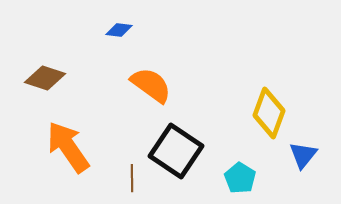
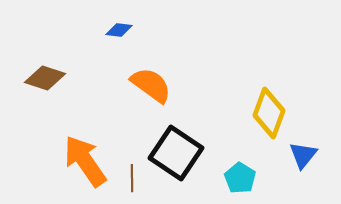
orange arrow: moved 17 px right, 14 px down
black square: moved 2 px down
